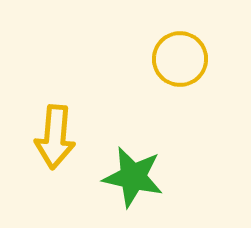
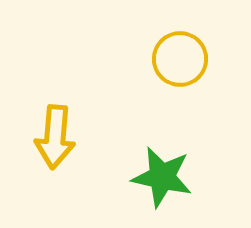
green star: moved 29 px right
